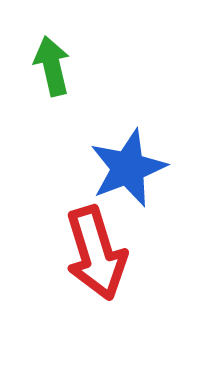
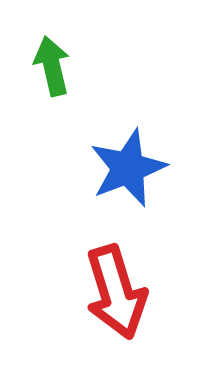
red arrow: moved 20 px right, 39 px down
